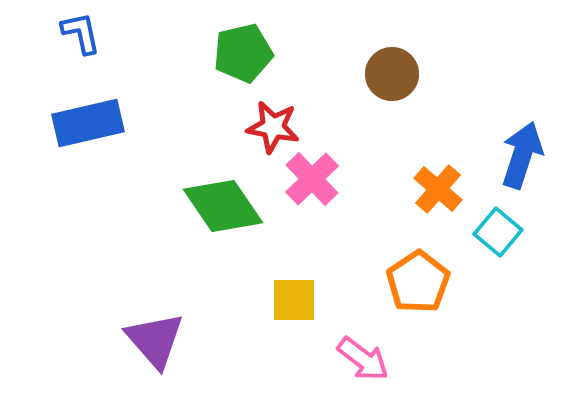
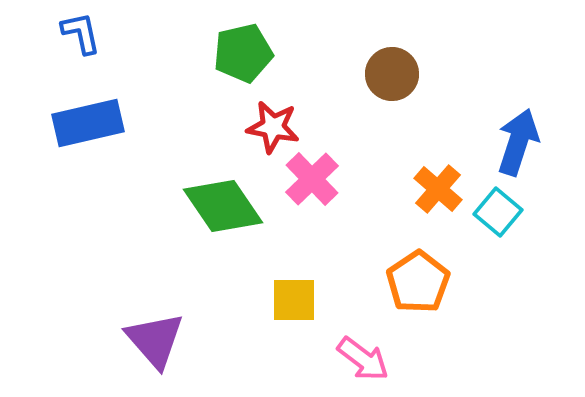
blue arrow: moved 4 px left, 13 px up
cyan square: moved 20 px up
